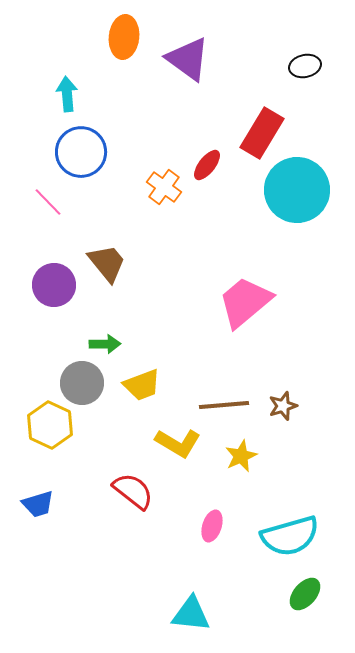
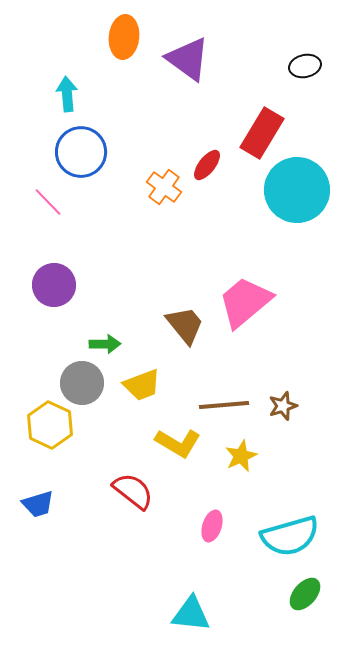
brown trapezoid: moved 78 px right, 62 px down
